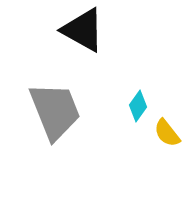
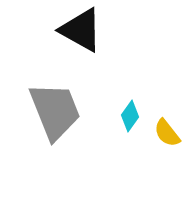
black triangle: moved 2 px left
cyan diamond: moved 8 px left, 10 px down
